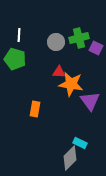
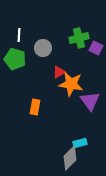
gray circle: moved 13 px left, 6 px down
red triangle: rotated 32 degrees counterclockwise
orange rectangle: moved 2 px up
cyan rectangle: rotated 40 degrees counterclockwise
